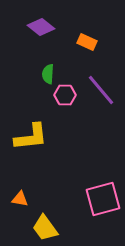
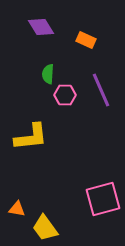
purple diamond: rotated 20 degrees clockwise
orange rectangle: moved 1 px left, 2 px up
purple line: rotated 16 degrees clockwise
orange triangle: moved 3 px left, 10 px down
